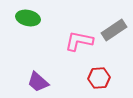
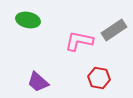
green ellipse: moved 2 px down
red hexagon: rotated 15 degrees clockwise
